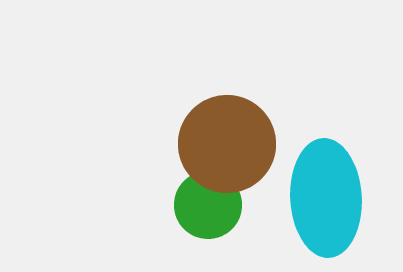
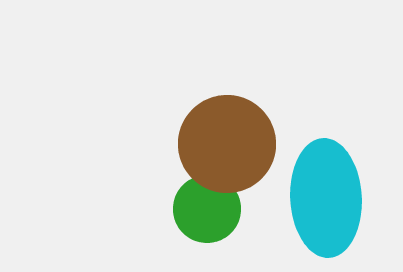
green circle: moved 1 px left, 4 px down
